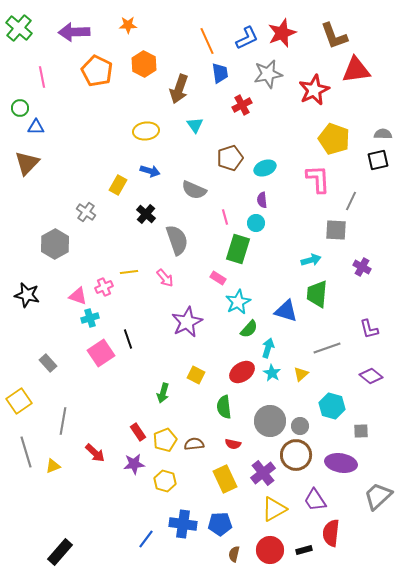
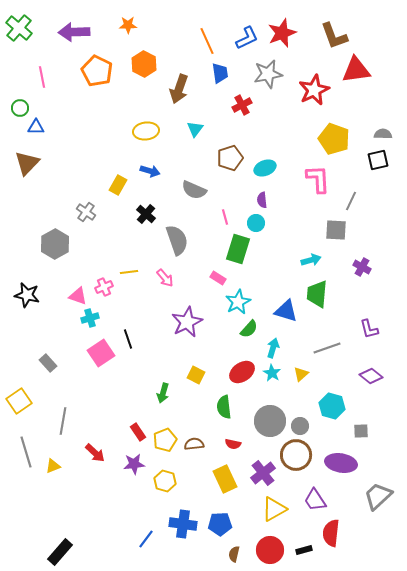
cyan triangle at (195, 125): moved 4 px down; rotated 12 degrees clockwise
cyan arrow at (268, 348): moved 5 px right
